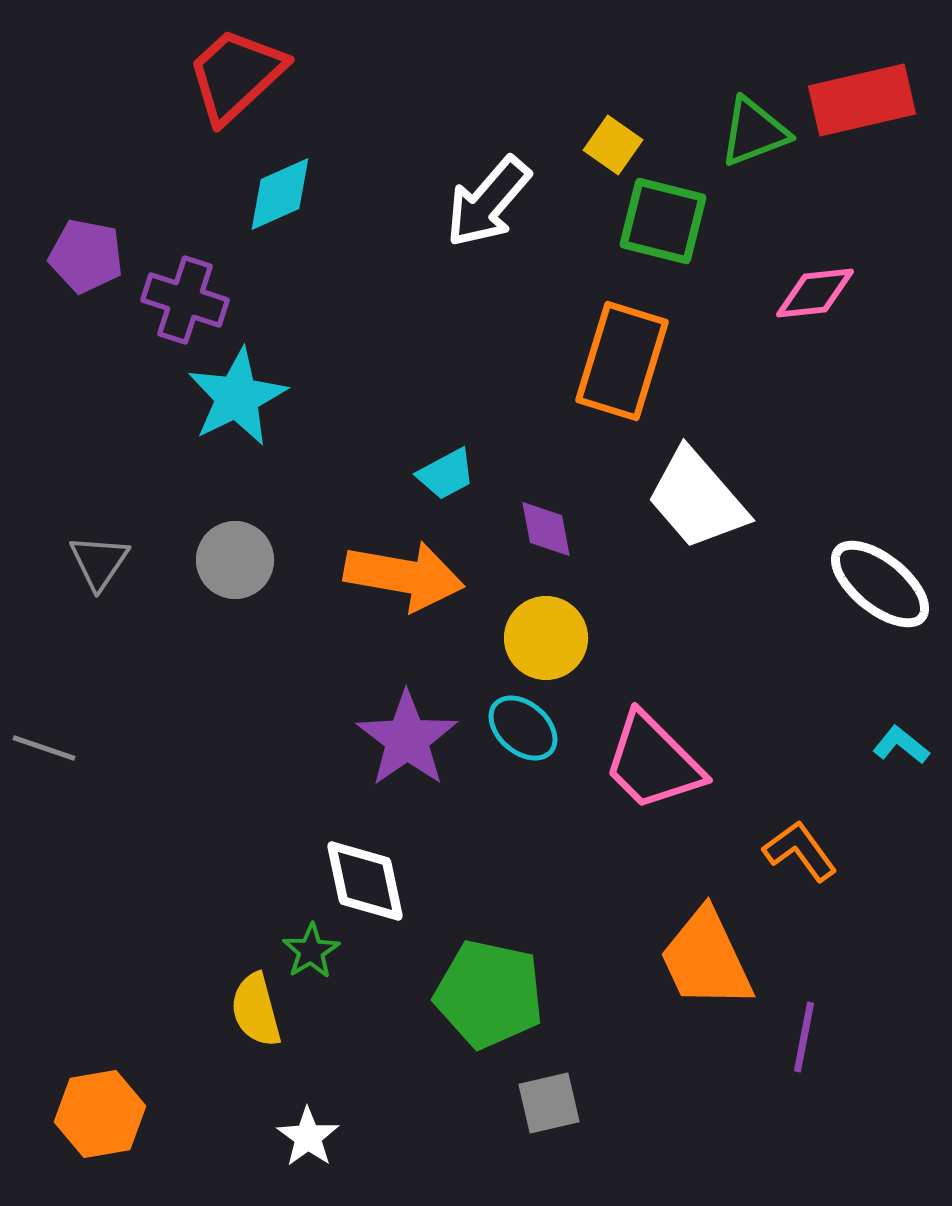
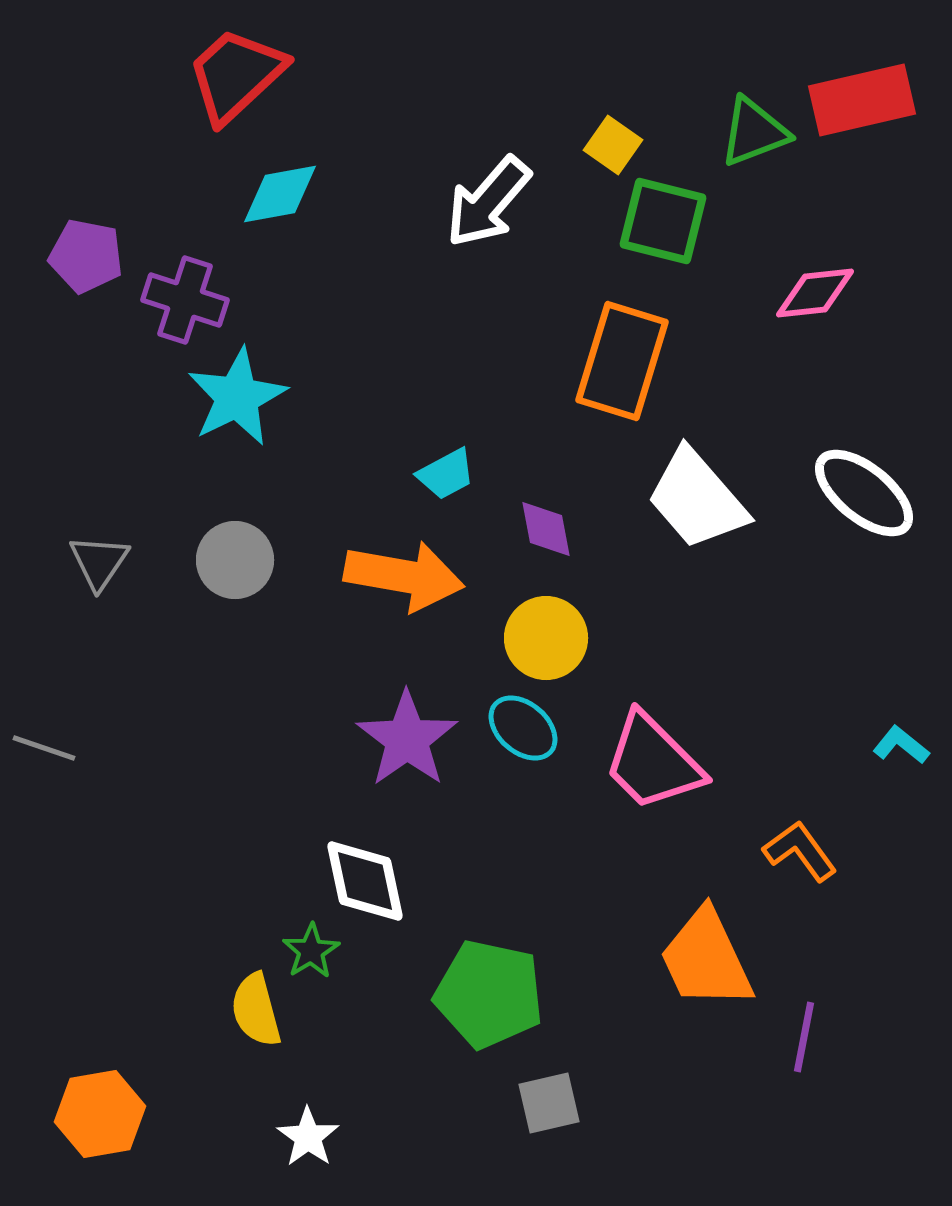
cyan diamond: rotated 14 degrees clockwise
white ellipse: moved 16 px left, 91 px up
